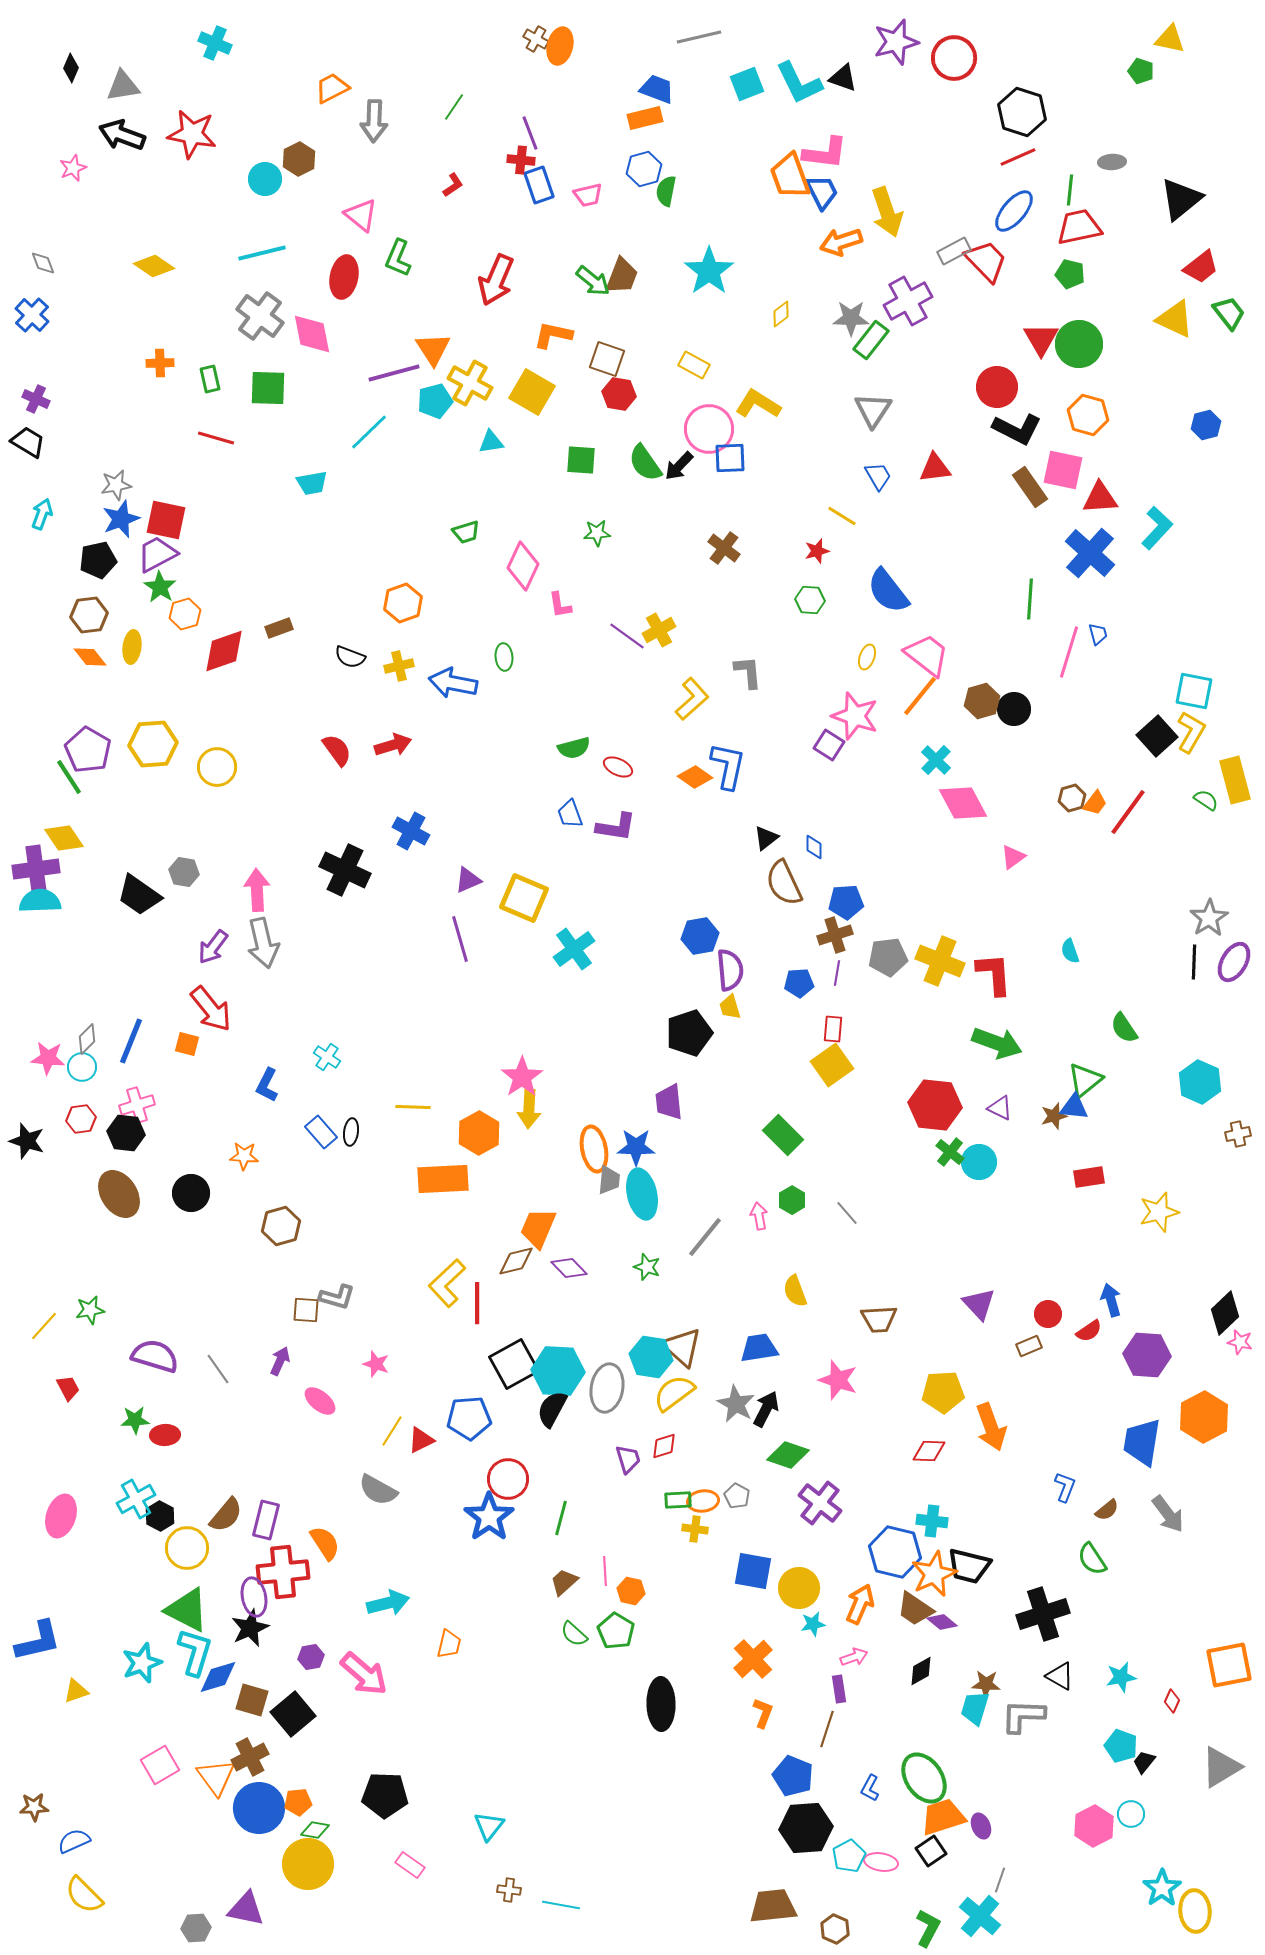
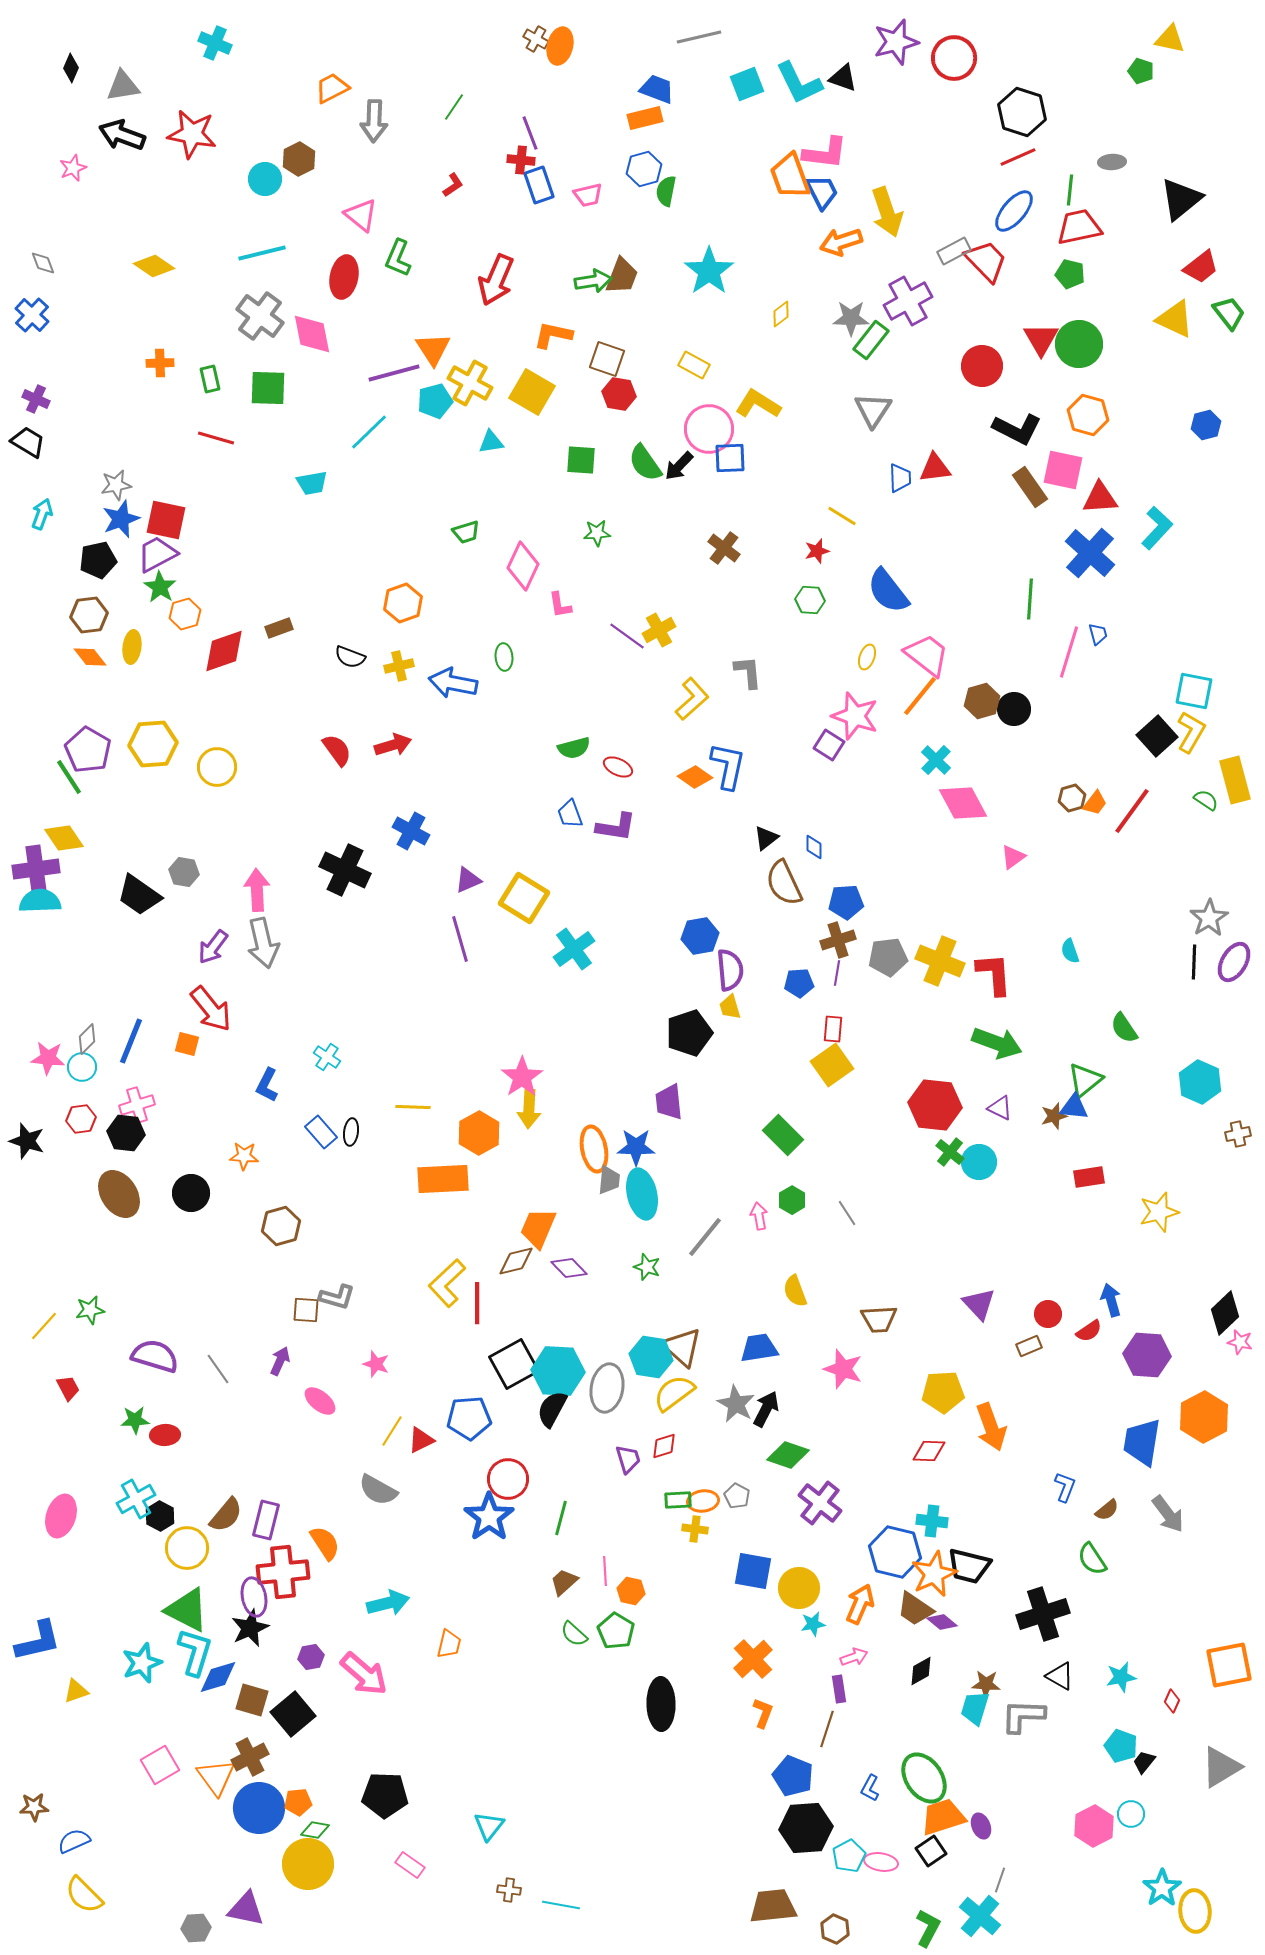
green arrow at (593, 281): rotated 48 degrees counterclockwise
red circle at (997, 387): moved 15 px left, 21 px up
blue trapezoid at (878, 476): moved 22 px right, 2 px down; rotated 28 degrees clockwise
red line at (1128, 812): moved 4 px right, 1 px up
yellow square at (524, 898): rotated 9 degrees clockwise
brown cross at (835, 935): moved 3 px right, 5 px down
gray line at (847, 1213): rotated 8 degrees clockwise
pink star at (838, 1380): moved 5 px right, 11 px up
